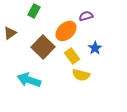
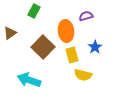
orange ellipse: rotated 55 degrees counterclockwise
blue star: moved 1 px up
yellow rectangle: moved 1 px up; rotated 21 degrees clockwise
yellow semicircle: moved 2 px right
